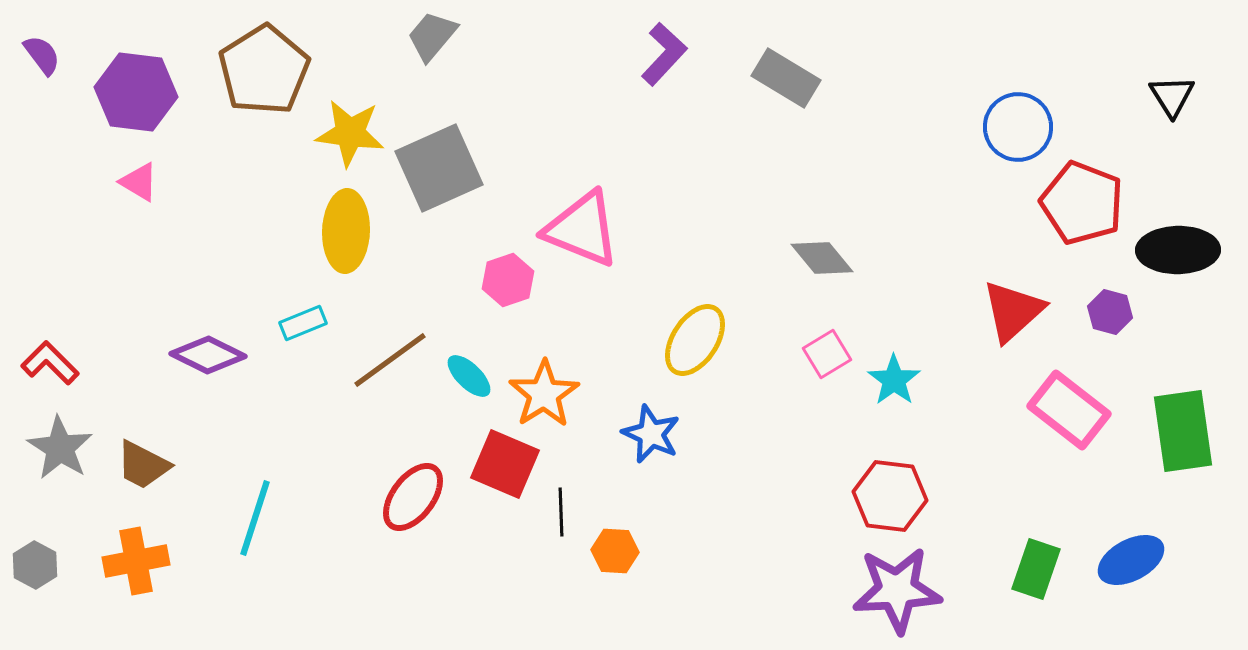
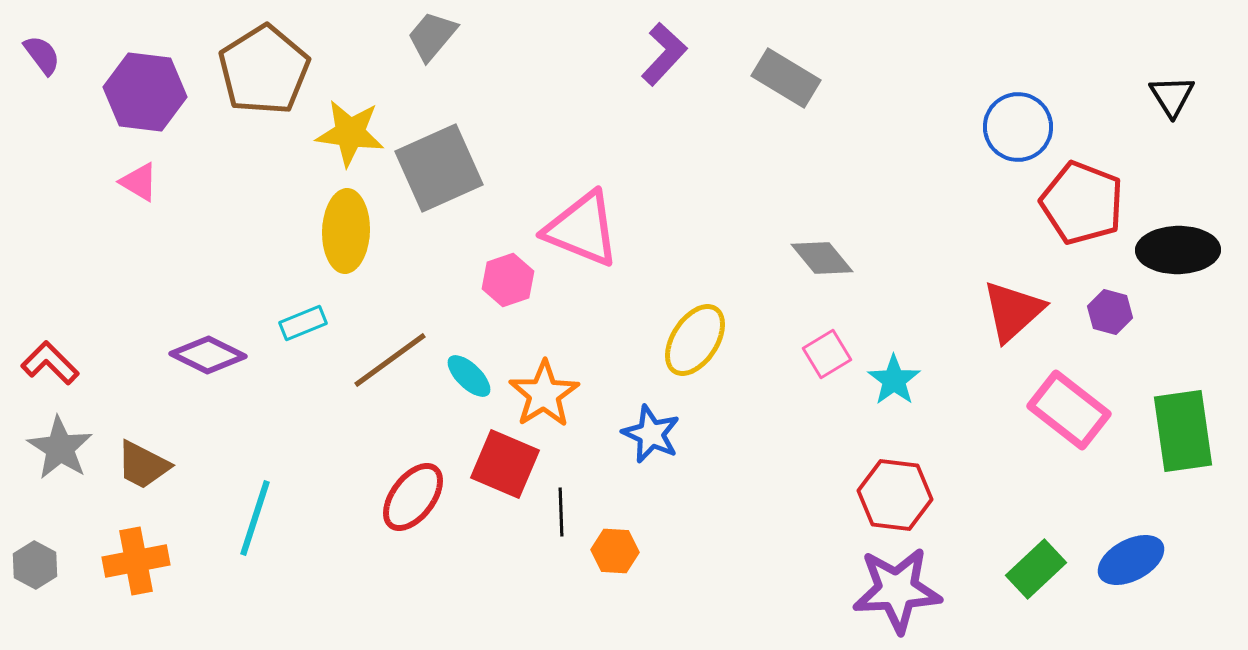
purple hexagon at (136, 92): moved 9 px right
red hexagon at (890, 496): moved 5 px right, 1 px up
green rectangle at (1036, 569): rotated 28 degrees clockwise
